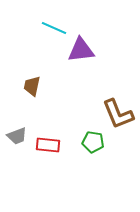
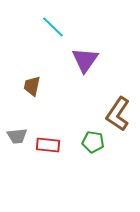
cyan line: moved 1 px left, 1 px up; rotated 20 degrees clockwise
purple triangle: moved 4 px right, 10 px down; rotated 48 degrees counterclockwise
brown L-shape: rotated 56 degrees clockwise
gray trapezoid: rotated 15 degrees clockwise
